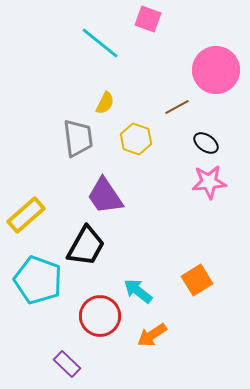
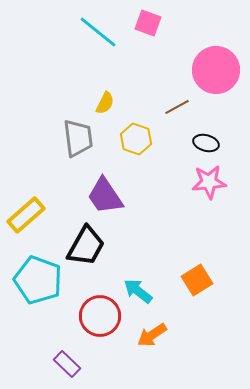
pink square: moved 4 px down
cyan line: moved 2 px left, 11 px up
black ellipse: rotated 20 degrees counterclockwise
